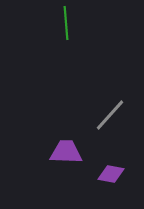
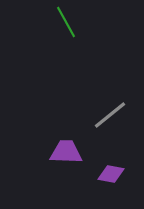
green line: moved 1 px up; rotated 24 degrees counterclockwise
gray line: rotated 9 degrees clockwise
